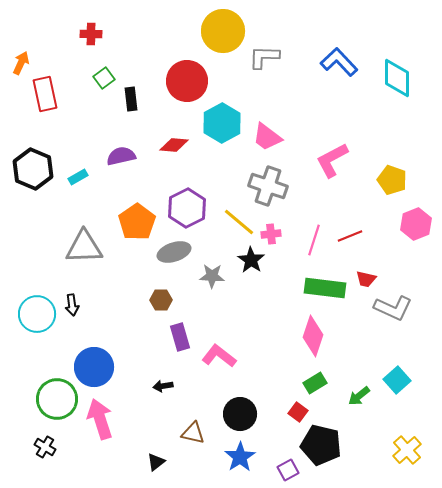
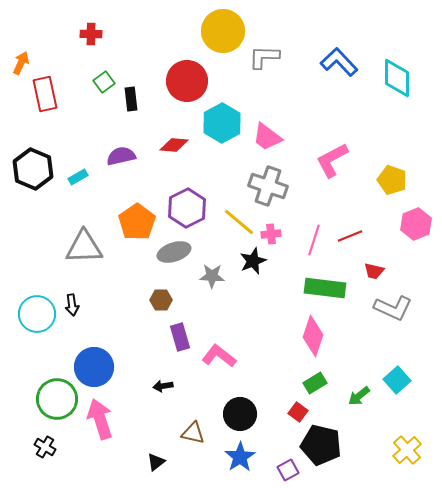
green square at (104, 78): moved 4 px down
black star at (251, 260): moved 2 px right, 1 px down; rotated 16 degrees clockwise
red trapezoid at (366, 279): moved 8 px right, 8 px up
